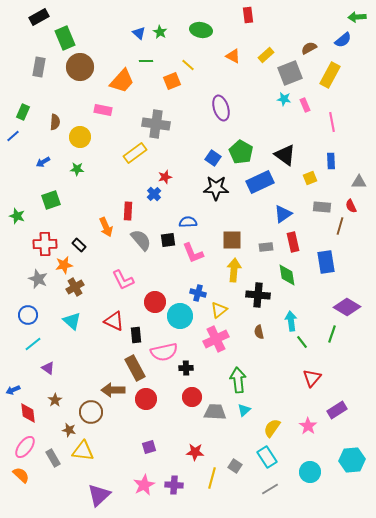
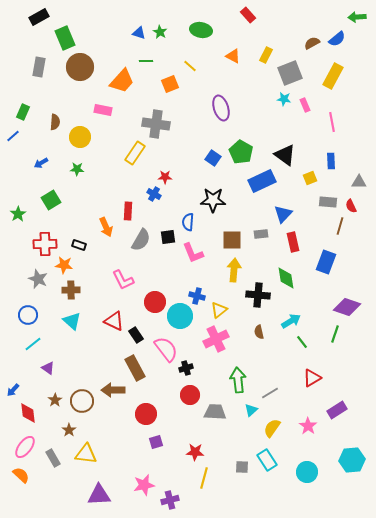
red rectangle at (248, 15): rotated 35 degrees counterclockwise
blue triangle at (139, 33): rotated 24 degrees counterclockwise
blue semicircle at (343, 40): moved 6 px left, 1 px up
brown semicircle at (309, 48): moved 3 px right, 5 px up
yellow rectangle at (266, 55): rotated 21 degrees counterclockwise
yellow line at (188, 65): moved 2 px right, 1 px down
yellow rectangle at (330, 75): moved 3 px right, 1 px down
orange square at (172, 81): moved 2 px left, 3 px down
yellow rectangle at (135, 153): rotated 20 degrees counterclockwise
blue arrow at (43, 162): moved 2 px left, 1 px down
red star at (165, 177): rotated 16 degrees clockwise
blue rectangle at (260, 182): moved 2 px right, 1 px up
black star at (216, 188): moved 3 px left, 12 px down
blue cross at (154, 194): rotated 16 degrees counterclockwise
green square at (51, 200): rotated 12 degrees counterclockwise
gray rectangle at (322, 207): moved 6 px right, 5 px up
blue triangle at (283, 214): rotated 12 degrees counterclockwise
green star at (17, 216): moved 1 px right, 2 px up; rotated 21 degrees clockwise
blue semicircle at (188, 222): rotated 84 degrees counterclockwise
gray semicircle at (141, 240): rotated 70 degrees clockwise
black square at (168, 240): moved 3 px up
black rectangle at (79, 245): rotated 24 degrees counterclockwise
gray rectangle at (266, 247): moved 5 px left, 13 px up
blue rectangle at (326, 262): rotated 30 degrees clockwise
orange star at (64, 265): rotated 18 degrees clockwise
green diamond at (287, 275): moved 1 px left, 3 px down
brown cross at (75, 287): moved 4 px left, 3 px down; rotated 30 degrees clockwise
blue cross at (198, 293): moved 1 px left, 3 px down
purple diamond at (347, 307): rotated 12 degrees counterclockwise
cyan arrow at (291, 321): rotated 66 degrees clockwise
green line at (332, 334): moved 3 px right
black rectangle at (136, 335): rotated 28 degrees counterclockwise
pink semicircle at (164, 352): moved 2 px right, 3 px up; rotated 116 degrees counterclockwise
black cross at (186, 368): rotated 16 degrees counterclockwise
red triangle at (312, 378): rotated 18 degrees clockwise
blue arrow at (13, 390): rotated 24 degrees counterclockwise
red circle at (192, 397): moved 2 px left, 2 px up
red circle at (146, 399): moved 15 px down
cyan triangle at (244, 410): moved 7 px right
brown circle at (91, 412): moved 9 px left, 11 px up
brown star at (69, 430): rotated 24 degrees clockwise
purple square at (149, 447): moved 7 px right, 5 px up
yellow triangle at (83, 451): moved 3 px right, 3 px down
cyan rectangle at (267, 457): moved 3 px down
gray square at (235, 466): moved 7 px right, 1 px down; rotated 32 degrees counterclockwise
cyan circle at (310, 472): moved 3 px left
yellow line at (212, 478): moved 8 px left
pink star at (144, 485): rotated 15 degrees clockwise
purple cross at (174, 485): moved 4 px left, 15 px down; rotated 18 degrees counterclockwise
gray line at (270, 489): moved 96 px up
purple triangle at (99, 495): rotated 40 degrees clockwise
